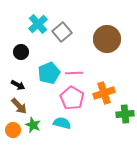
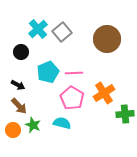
cyan cross: moved 5 px down
cyan pentagon: moved 1 px left, 1 px up
orange cross: rotated 15 degrees counterclockwise
